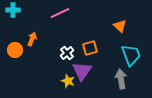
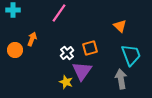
pink line: moved 1 px left; rotated 30 degrees counterclockwise
yellow star: moved 2 px left, 1 px down
